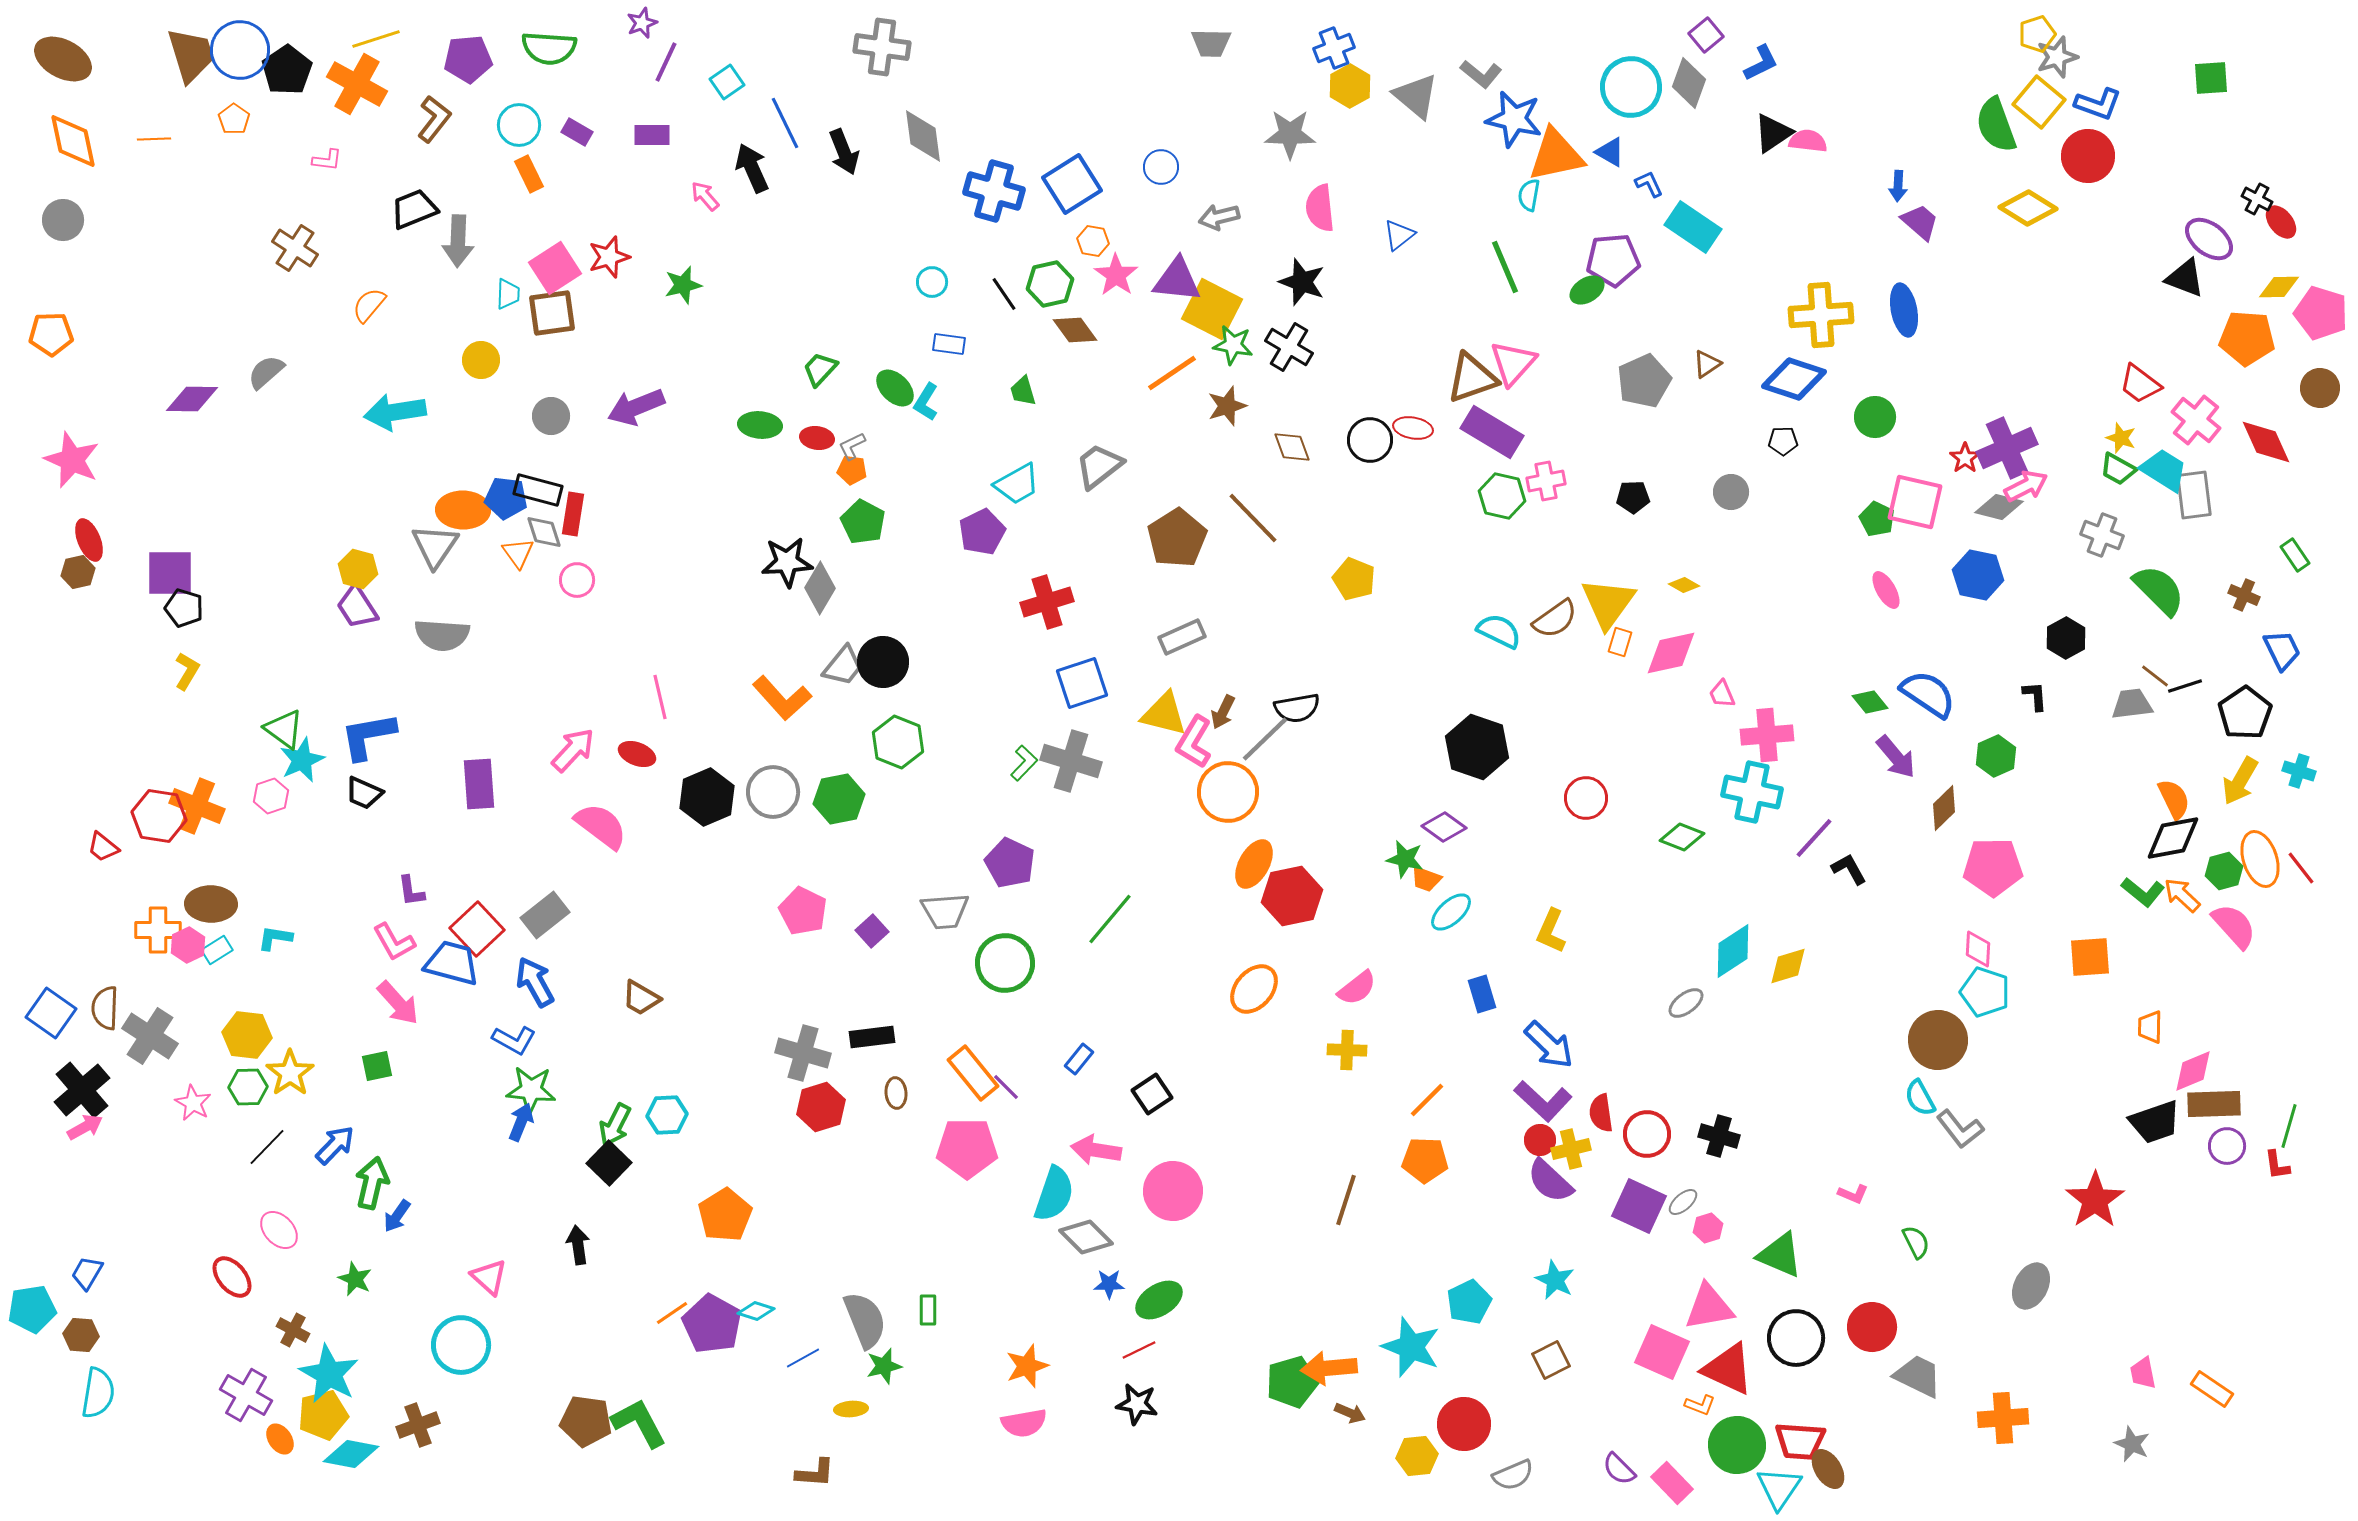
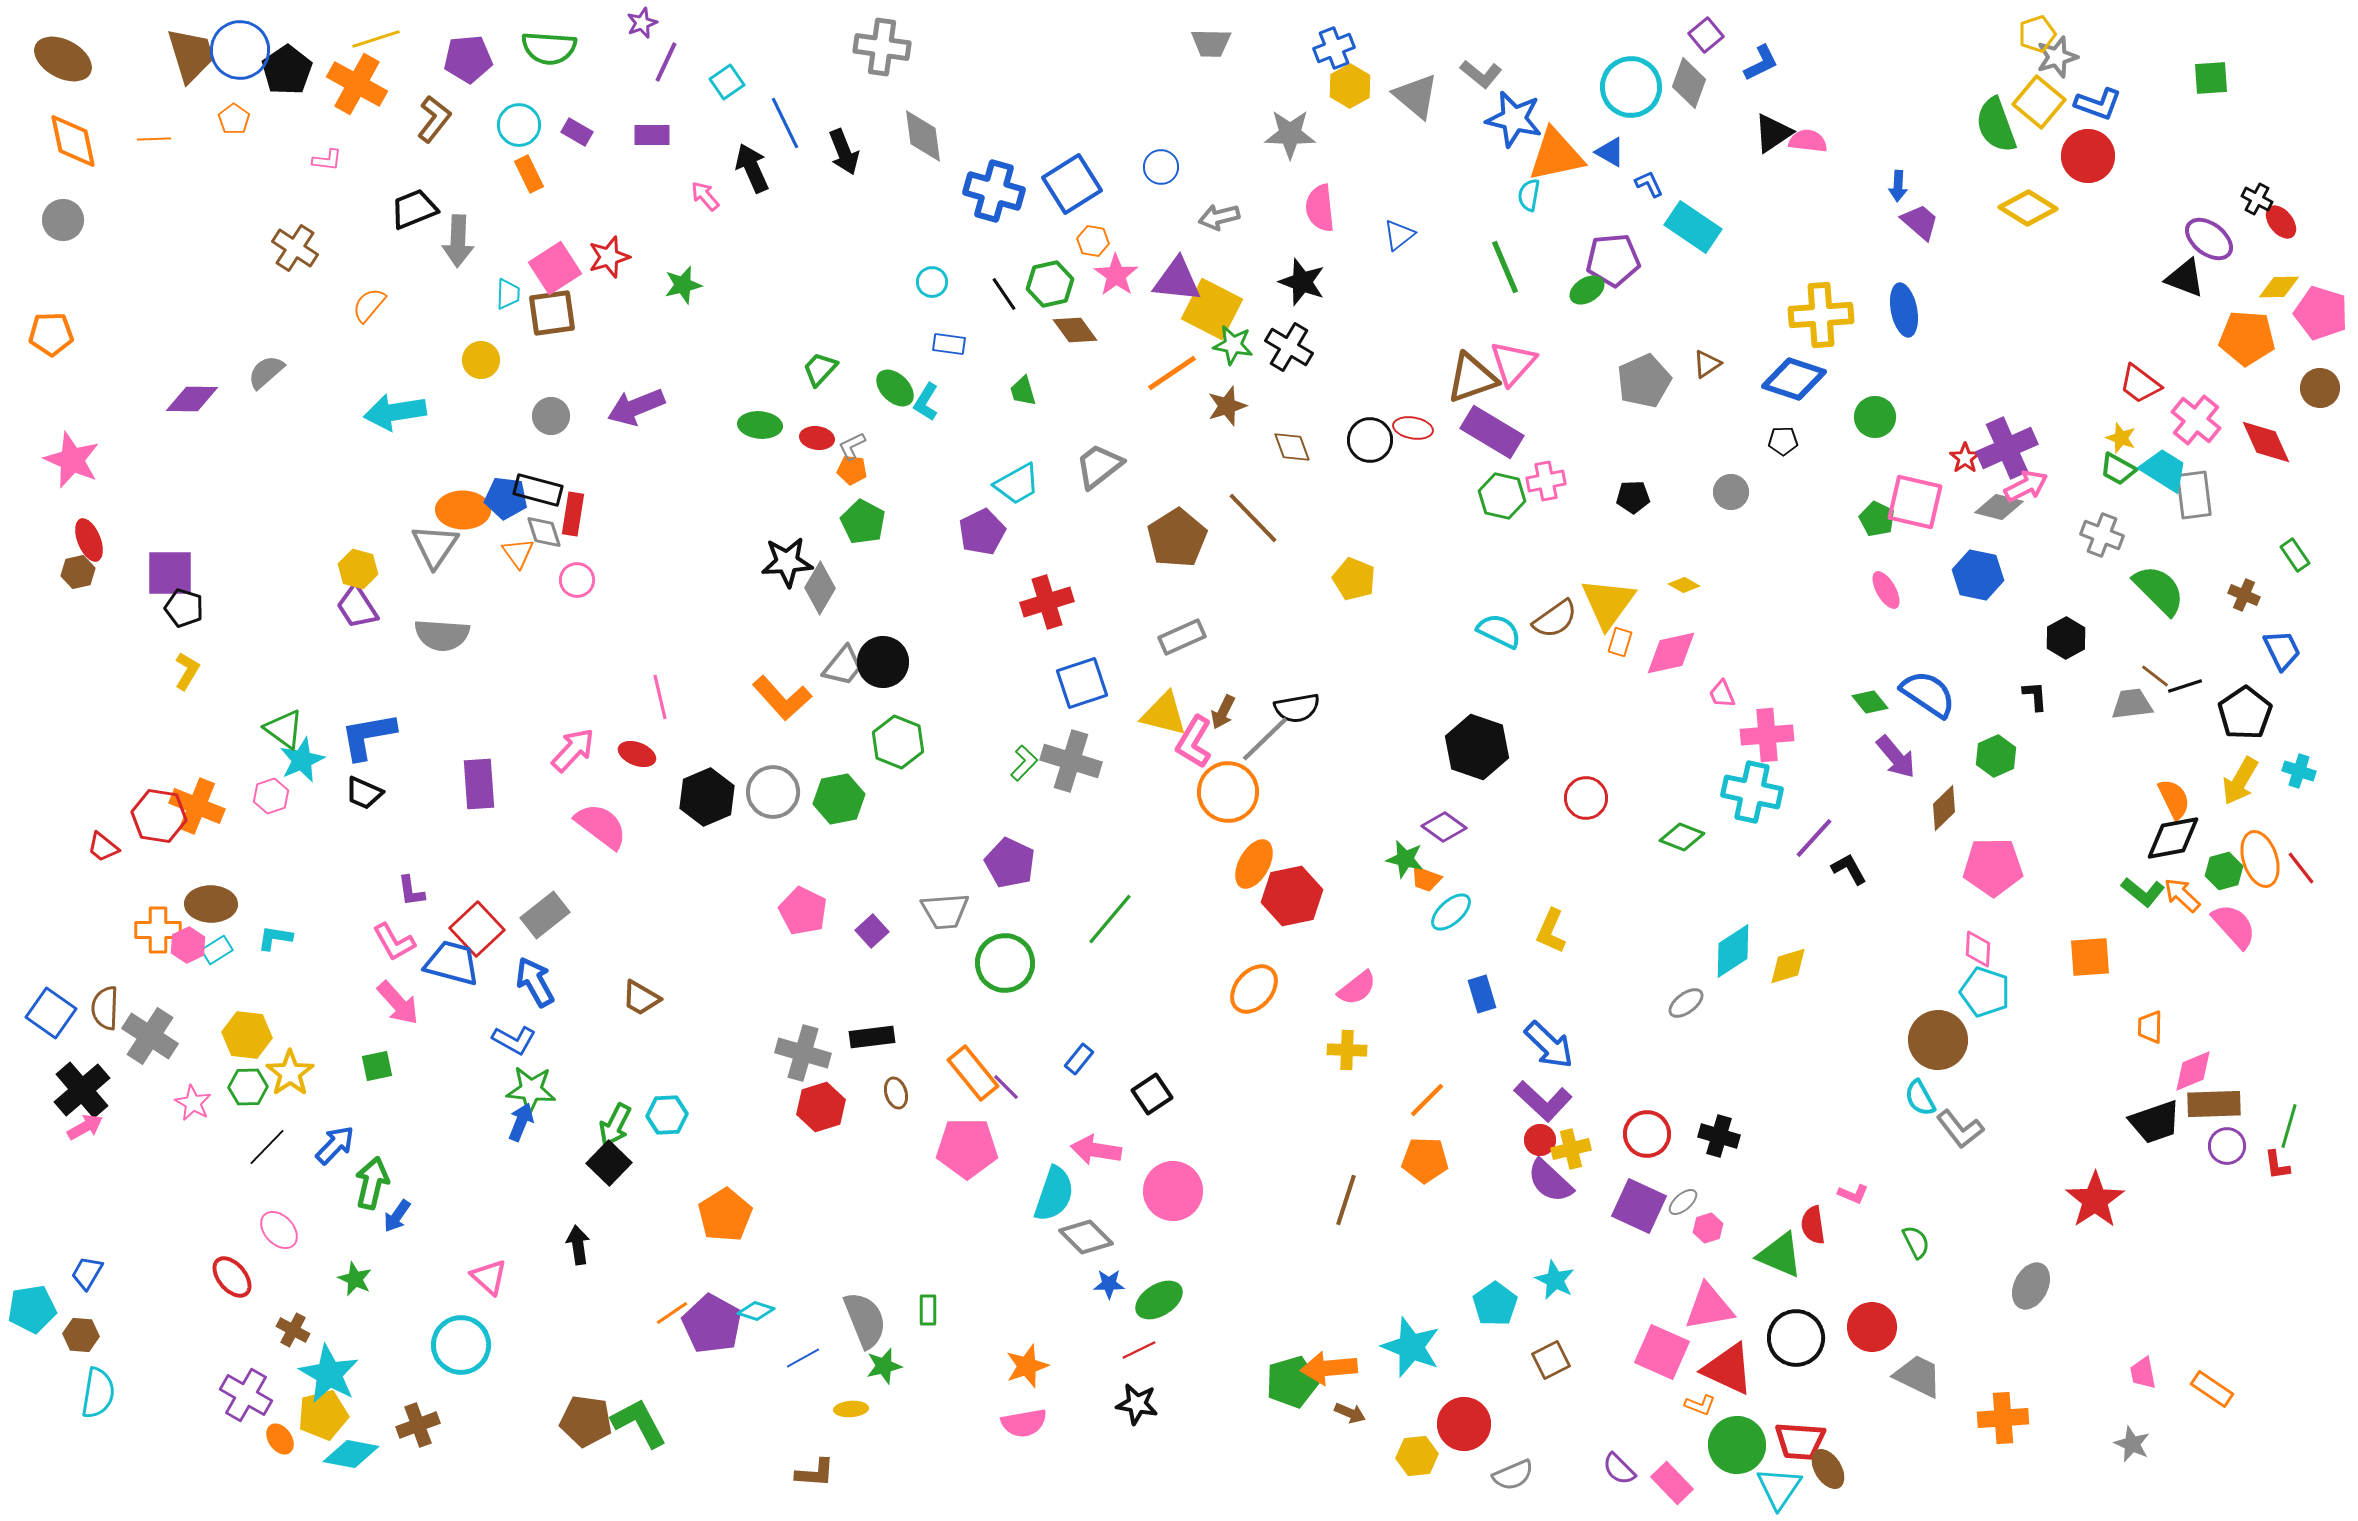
brown ellipse at (896, 1093): rotated 12 degrees counterclockwise
red semicircle at (1601, 1113): moved 212 px right, 112 px down
cyan pentagon at (1469, 1302): moved 26 px right, 2 px down; rotated 9 degrees counterclockwise
